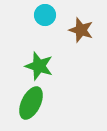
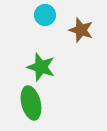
green star: moved 2 px right, 1 px down
green ellipse: rotated 40 degrees counterclockwise
